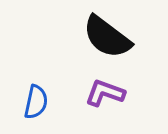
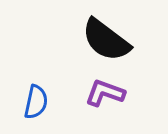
black semicircle: moved 1 px left, 3 px down
